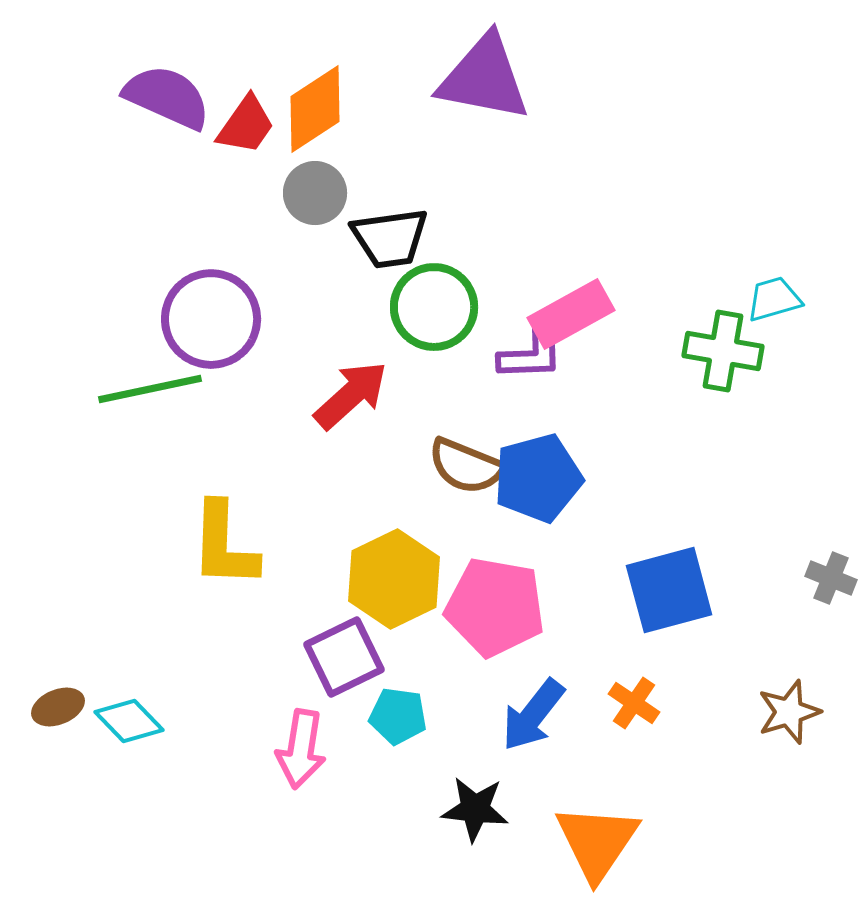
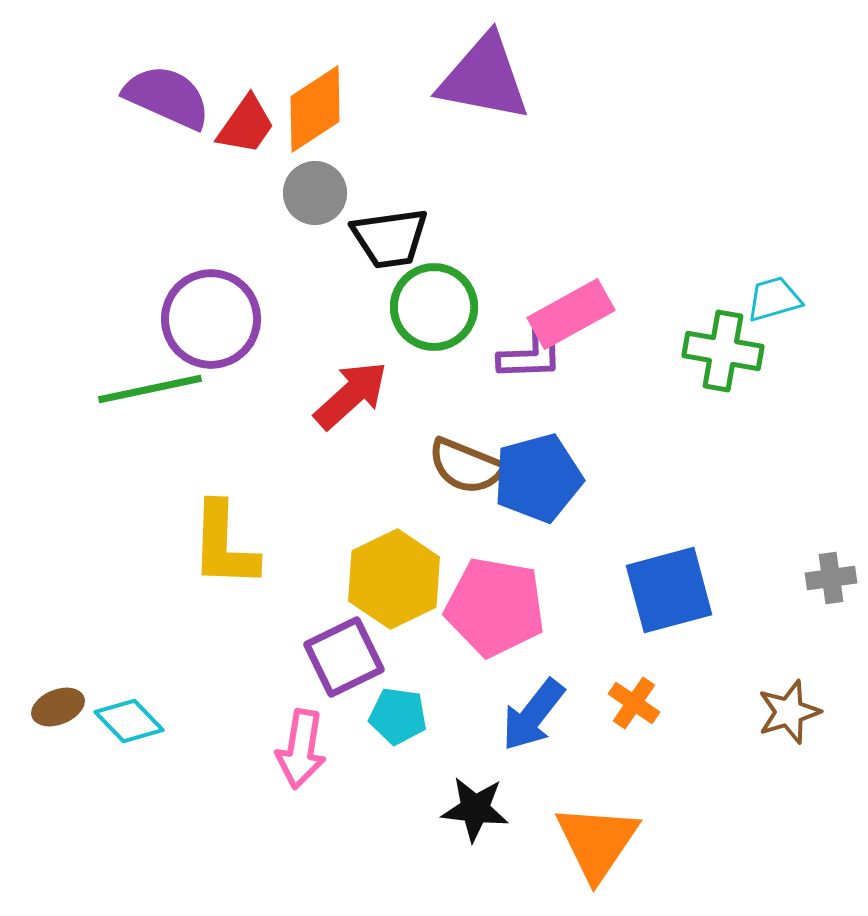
gray cross: rotated 30 degrees counterclockwise
